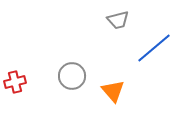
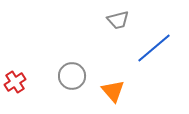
red cross: rotated 20 degrees counterclockwise
